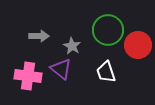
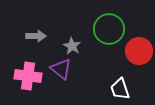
green circle: moved 1 px right, 1 px up
gray arrow: moved 3 px left
red circle: moved 1 px right, 6 px down
white trapezoid: moved 14 px right, 17 px down
